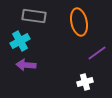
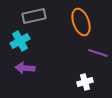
gray rectangle: rotated 20 degrees counterclockwise
orange ellipse: moved 2 px right; rotated 8 degrees counterclockwise
purple line: moved 1 px right; rotated 54 degrees clockwise
purple arrow: moved 1 px left, 3 px down
